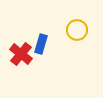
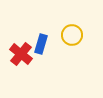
yellow circle: moved 5 px left, 5 px down
